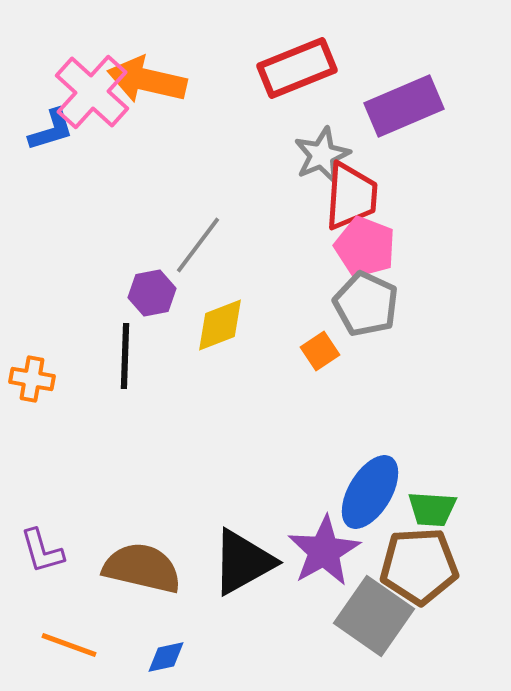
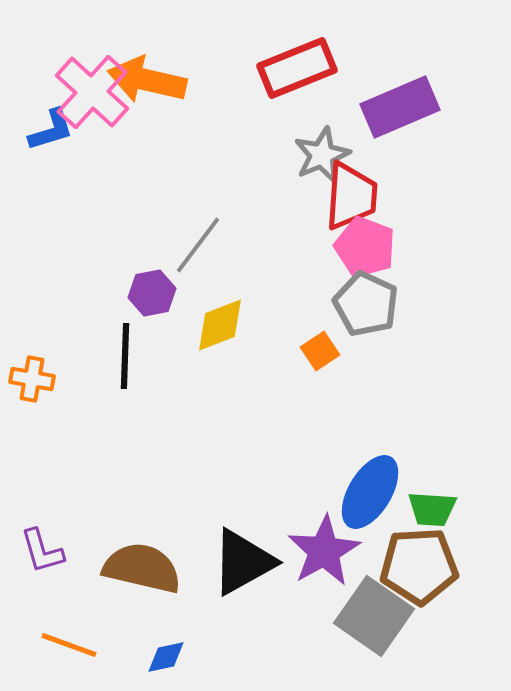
purple rectangle: moved 4 px left, 1 px down
